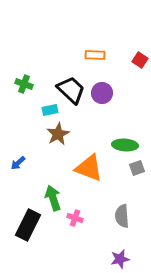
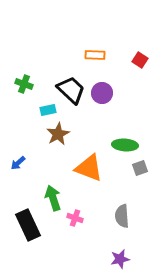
cyan rectangle: moved 2 px left
gray square: moved 3 px right
black rectangle: rotated 52 degrees counterclockwise
